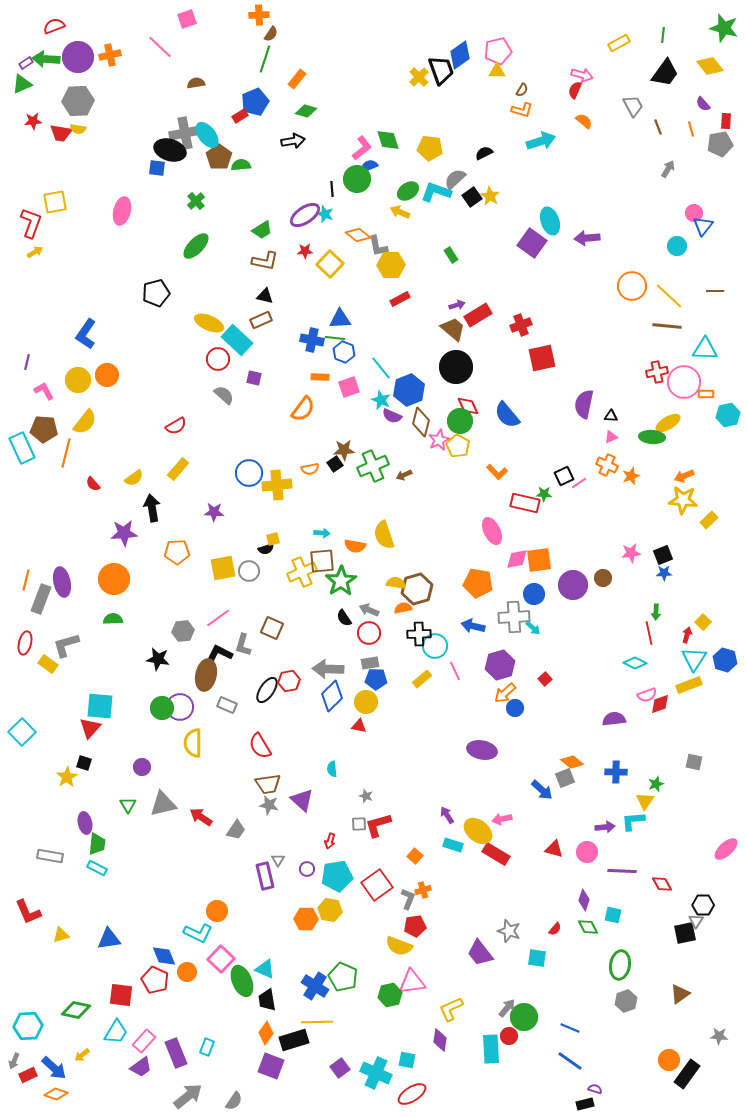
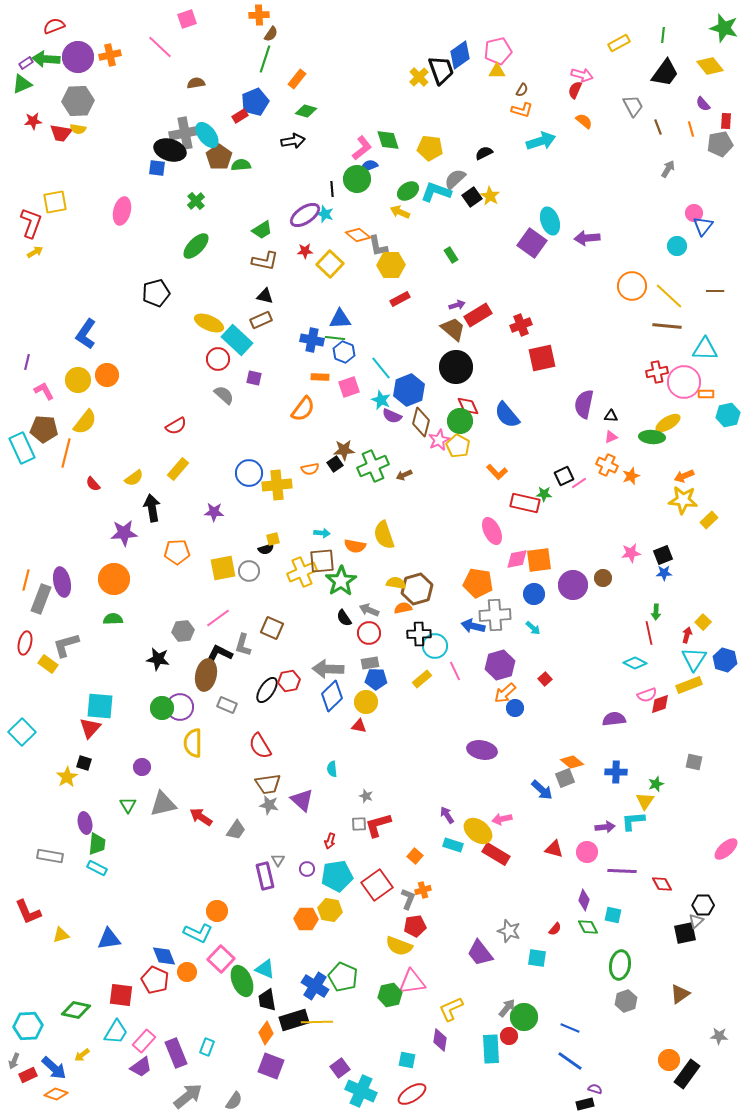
gray cross at (514, 617): moved 19 px left, 2 px up
gray triangle at (696, 921): rotated 14 degrees clockwise
black rectangle at (294, 1040): moved 20 px up
cyan cross at (376, 1073): moved 15 px left, 18 px down
